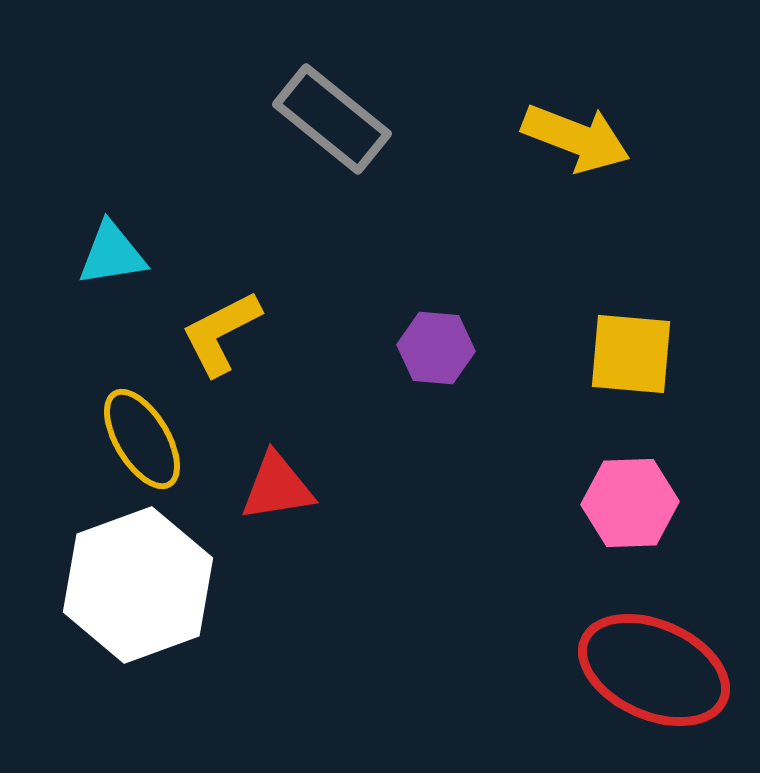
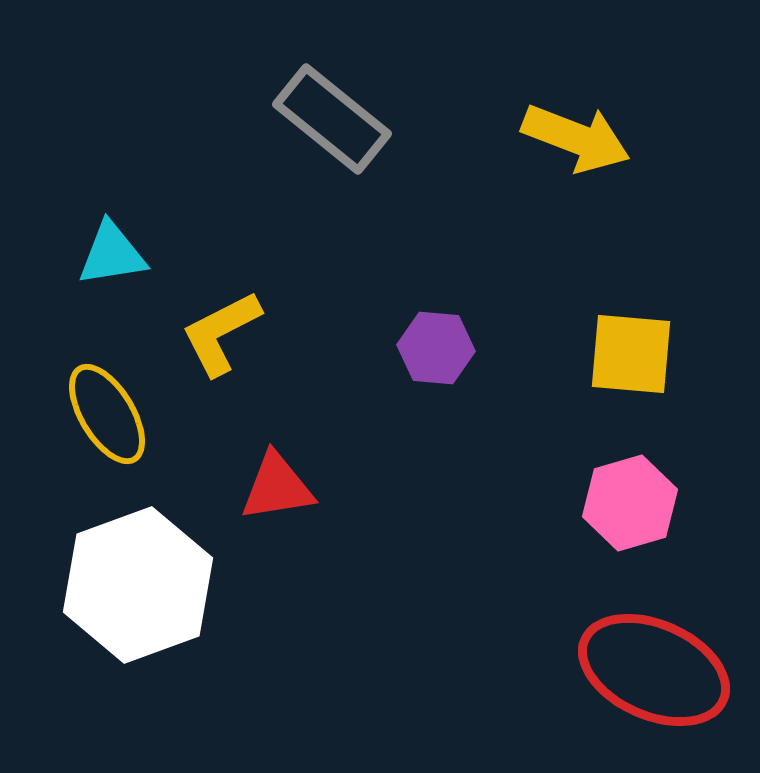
yellow ellipse: moved 35 px left, 25 px up
pink hexagon: rotated 14 degrees counterclockwise
